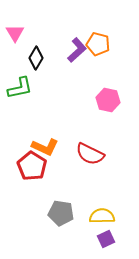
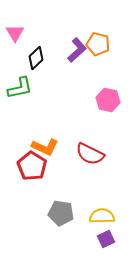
black diamond: rotated 15 degrees clockwise
